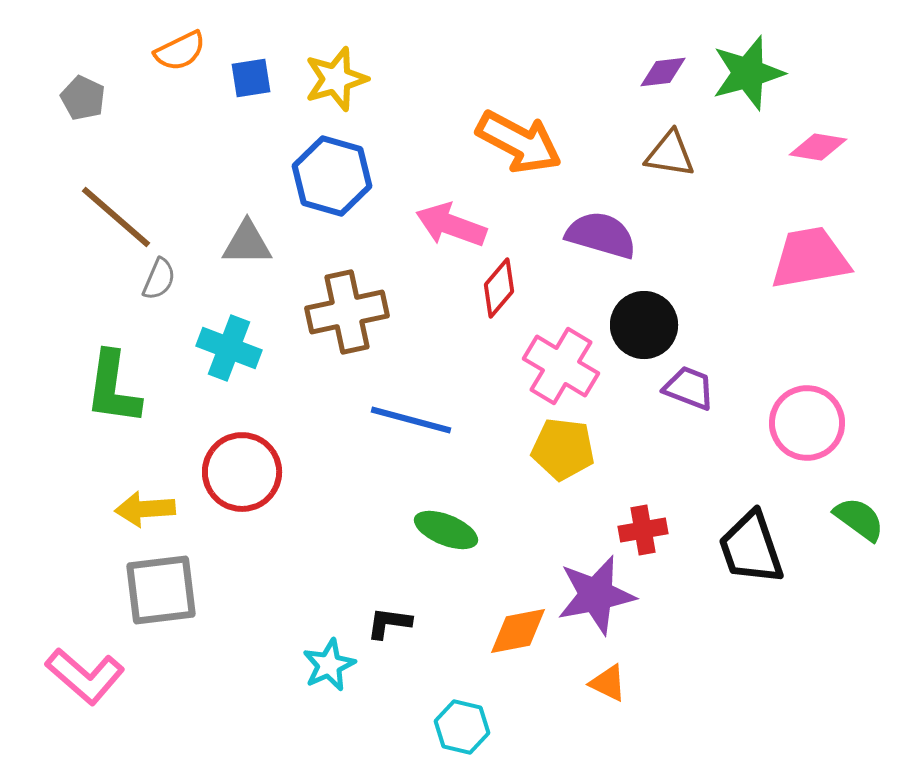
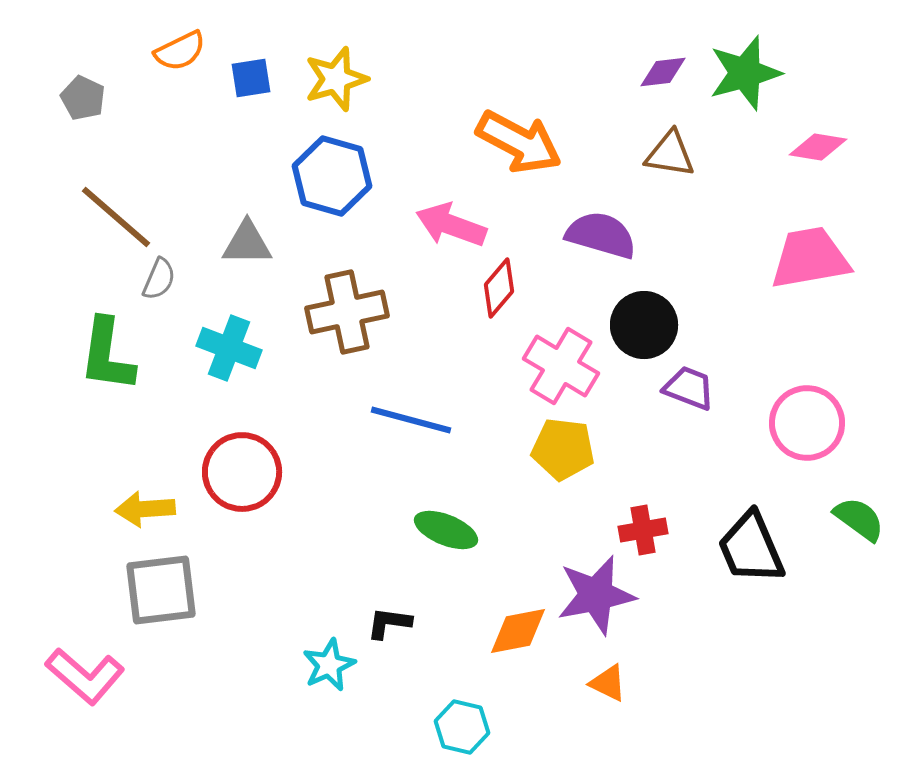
green star: moved 3 px left
green L-shape: moved 6 px left, 33 px up
black trapezoid: rotated 4 degrees counterclockwise
